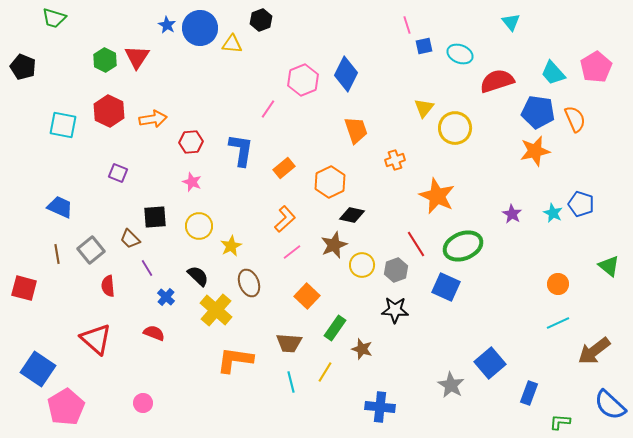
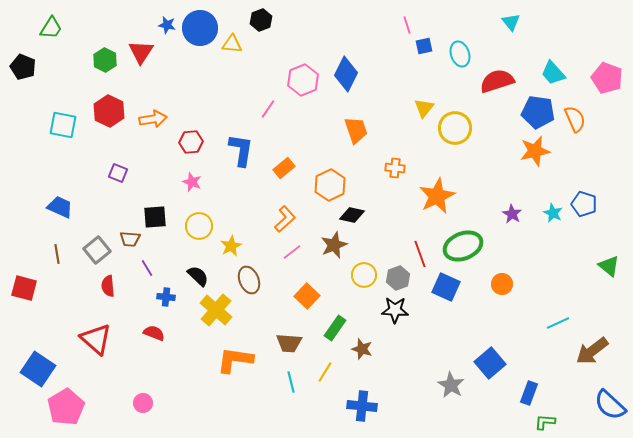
green trapezoid at (54, 18): moved 3 px left, 10 px down; rotated 75 degrees counterclockwise
blue star at (167, 25): rotated 18 degrees counterclockwise
cyan ellipse at (460, 54): rotated 50 degrees clockwise
red triangle at (137, 57): moved 4 px right, 5 px up
pink pentagon at (596, 67): moved 11 px right, 11 px down; rotated 20 degrees counterclockwise
orange cross at (395, 160): moved 8 px down; rotated 24 degrees clockwise
orange hexagon at (330, 182): moved 3 px down
orange star at (437, 196): rotated 21 degrees clockwise
blue pentagon at (581, 204): moved 3 px right
brown trapezoid at (130, 239): rotated 40 degrees counterclockwise
red line at (416, 244): moved 4 px right, 10 px down; rotated 12 degrees clockwise
gray square at (91, 250): moved 6 px right
yellow circle at (362, 265): moved 2 px right, 10 px down
gray hexagon at (396, 270): moved 2 px right, 8 px down
brown ellipse at (249, 283): moved 3 px up
orange circle at (558, 284): moved 56 px left
blue cross at (166, 297): rotated 36 degrees counterclockwise
brown arrow at (594, 351): moved 2 px left
blue cross at (380, 407): moved 18 px left, 1 px up
green L-shape at (560, 422): moved 15 px left
